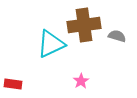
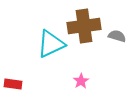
brown cross: moved 1 px down
